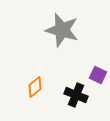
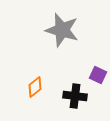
black cross: moved 1 px left, 1 px down; rotated 15 degrees counterclockwise
